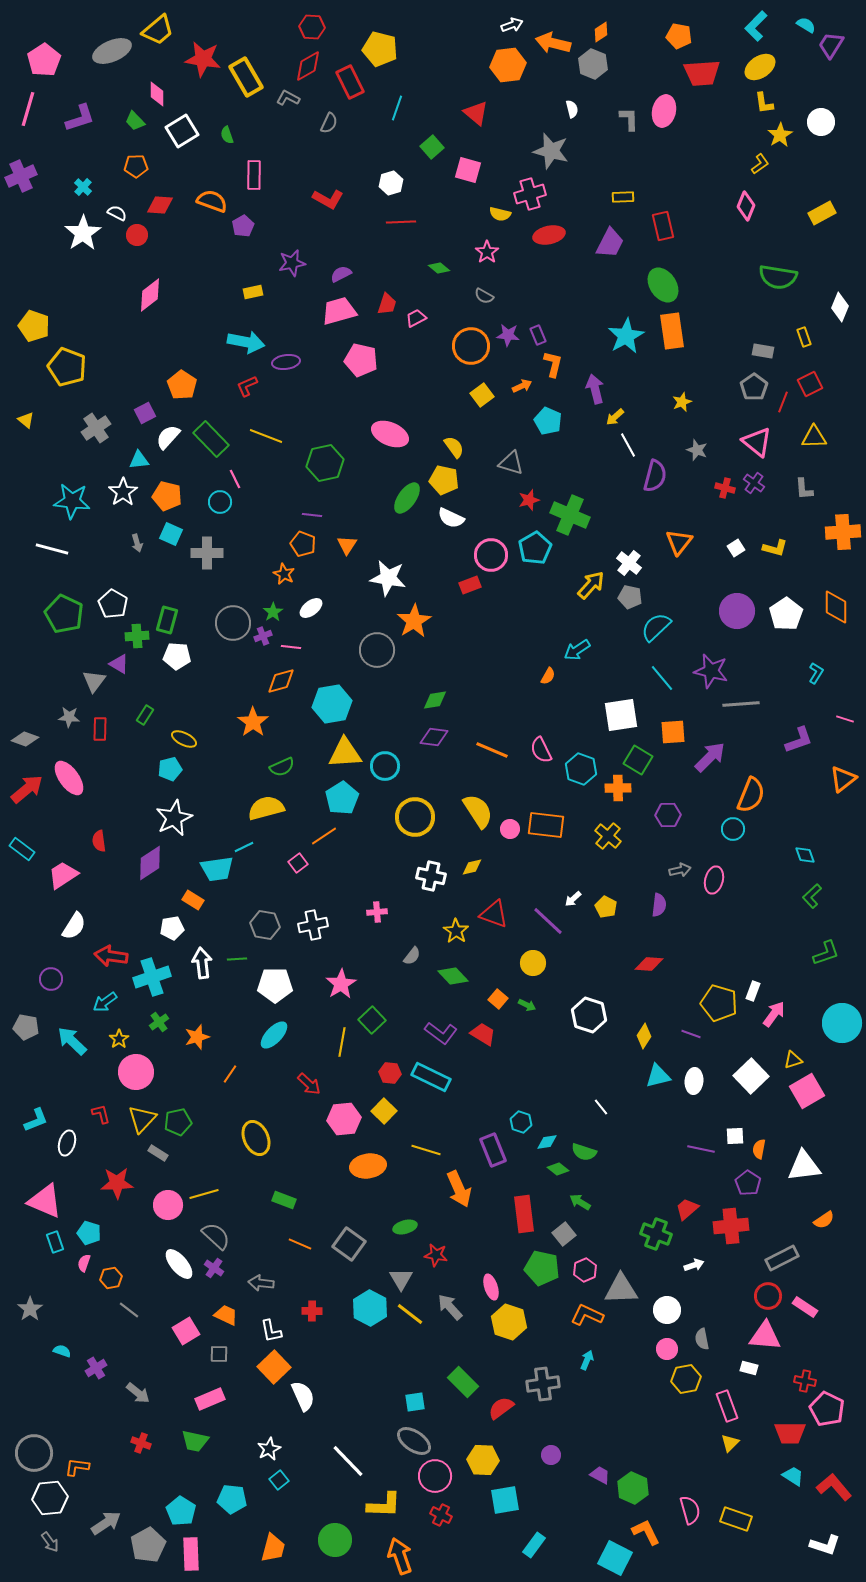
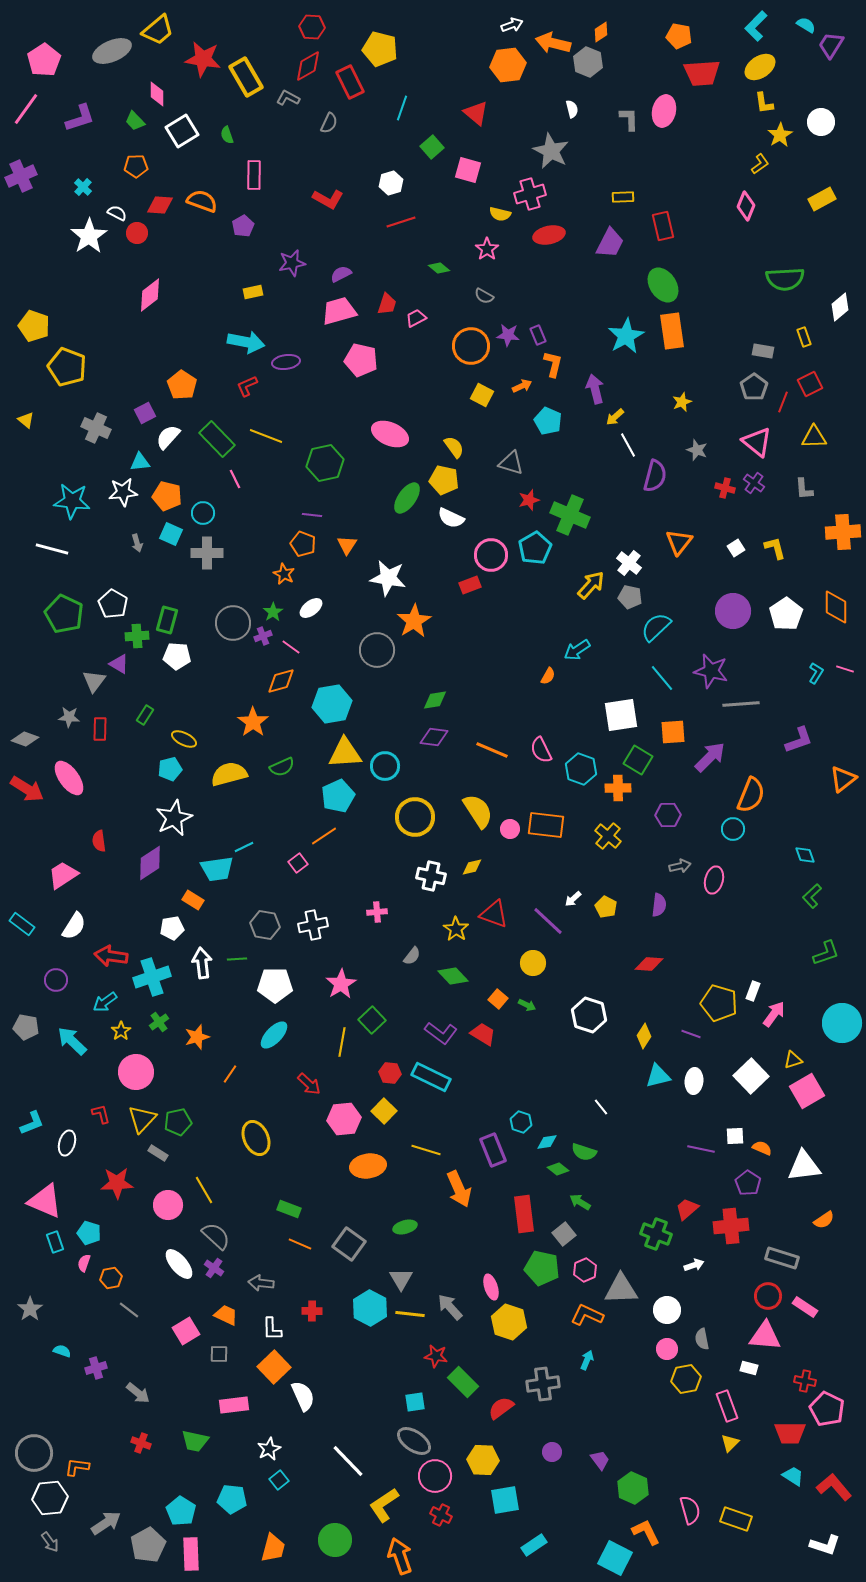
gray hexagon at (593, 64): moved 5 px left, 2 px up
cyan line at (397, 108): moved 5 px right
pink line at (28, 109): moved 2 px left; rotated 20 degrees clockwise
gray star at (551, 151): rotated 12 degrees clockwise
orange semicircle at (212, 201): moved 10 px left
yellow rectangle at (822, 213): moved 14 px up
red line at (401, 222): rotated 16 degrees counterclockwise
white star at (83, 233): moved 6 px right, 3 px down
red circle at (137, 235): moved 2 px up
pink star at (487, 252): moved 3 px up
green semicircle at (778, 277): moved 7 px right, 2 px down; rotated 12 degrees counterclockwise
white diamond at (840, 307): rotated 28 degrees clockwise
yellow square at (482, 395): rotated 25 degrees counterclockwise
gray cross at (96, 428): rotated 32 degrees counterclockwise
green rectangle at (211, 439): moved 6 px right
cyan triangle at (139, 460): moved 1 px right, 2 px down
white star at (123, 492): rotated 28 degrees clockwise
cyan circle at (220, 502): moved 17 px left, 11 px down
yellow L-shape at (775, 548): rotated 120 degrees counterclockwise
purple circle at (737, 611): moved 4 px left
pink line at (291, 647): rotated 30 degrees clockwise
pink line at (845, 719): moved 50 px up
red arrow at (27, 789): rotated 72 degrees clockwise
cyan pentagon at (342, 798): moved 4 px left, 2 px up; rotated 8 degrees clockwise
yellow semicircle at (266, 808): moved 37 px left, 34 px up
cyan rectangle at (22, 849): moved 75 px down
gray arrow at (680, 870): moved 4 px up
yellow star at (456, 931): moved 2 px up
purple circle at (51, 979): moved 5 px right, 1 px down
yellow star at (119, 1039): moved 2 px right, 8 px up
cyan L-shape at (36, 1120): moved 4 px left, 3 px down
orange semicircle at (759, 1149): moved 3 px right, 1 px up; rotated 102 degrees clockwise
yellow line at (204, 1194): moved 4 px up; rotated 76 degrees clockwise
green rectangle at (284, 1200): moved 5 px right, 9 px down
red star at (436, 1255): moved 101 px down
gray rectangle at (782, 1258): rotated 44 degrees clockwise
yellow line at (410, 1314): rotated 32 degrees counterclockwise
white L-shape at (271, 1331): moved 1 px right, 2 px up; rotated 10 degrees clockwise
purple cross at (96, 1368): rotated 15 degrees clockwise
pink rectangle at (210, 1399): moved 24 px right, 6 px down; rotated 16 degrees clockwise
purple circle at (551, 1455): moved 1 px right, 3 px up
purple trapezoid at (600, 1475): moved 15 px up; rotated 25 degrees clockwise
yellow L-shape at (384, 1505): rotated 144 degrees clockwise
cyan rectangle at (534, 1545): rotated 20 degrees clockwise
